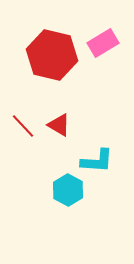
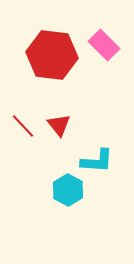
pink rectangle: moved 1 px right, 2 px down; rotated 76 degrees clockwise
red hexagon: rotated 6 degrees counterclockwise
red triangle: rotated 20 degrees clockwise
